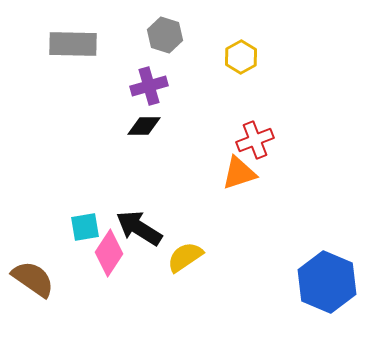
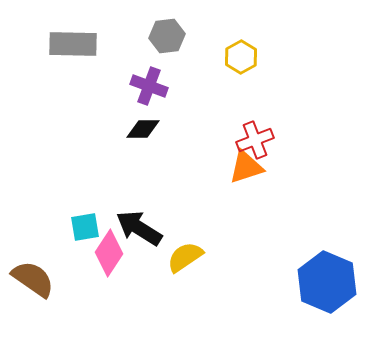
gray hexagon: moved 2 px right, 1 px down; rotated 24 degrees counterclockwise
purple cross: rotated 36 degrees clockwise
black diamond: moved 1 px left, 3 px down
orange triangle: moved 7 px right, 6 px up
